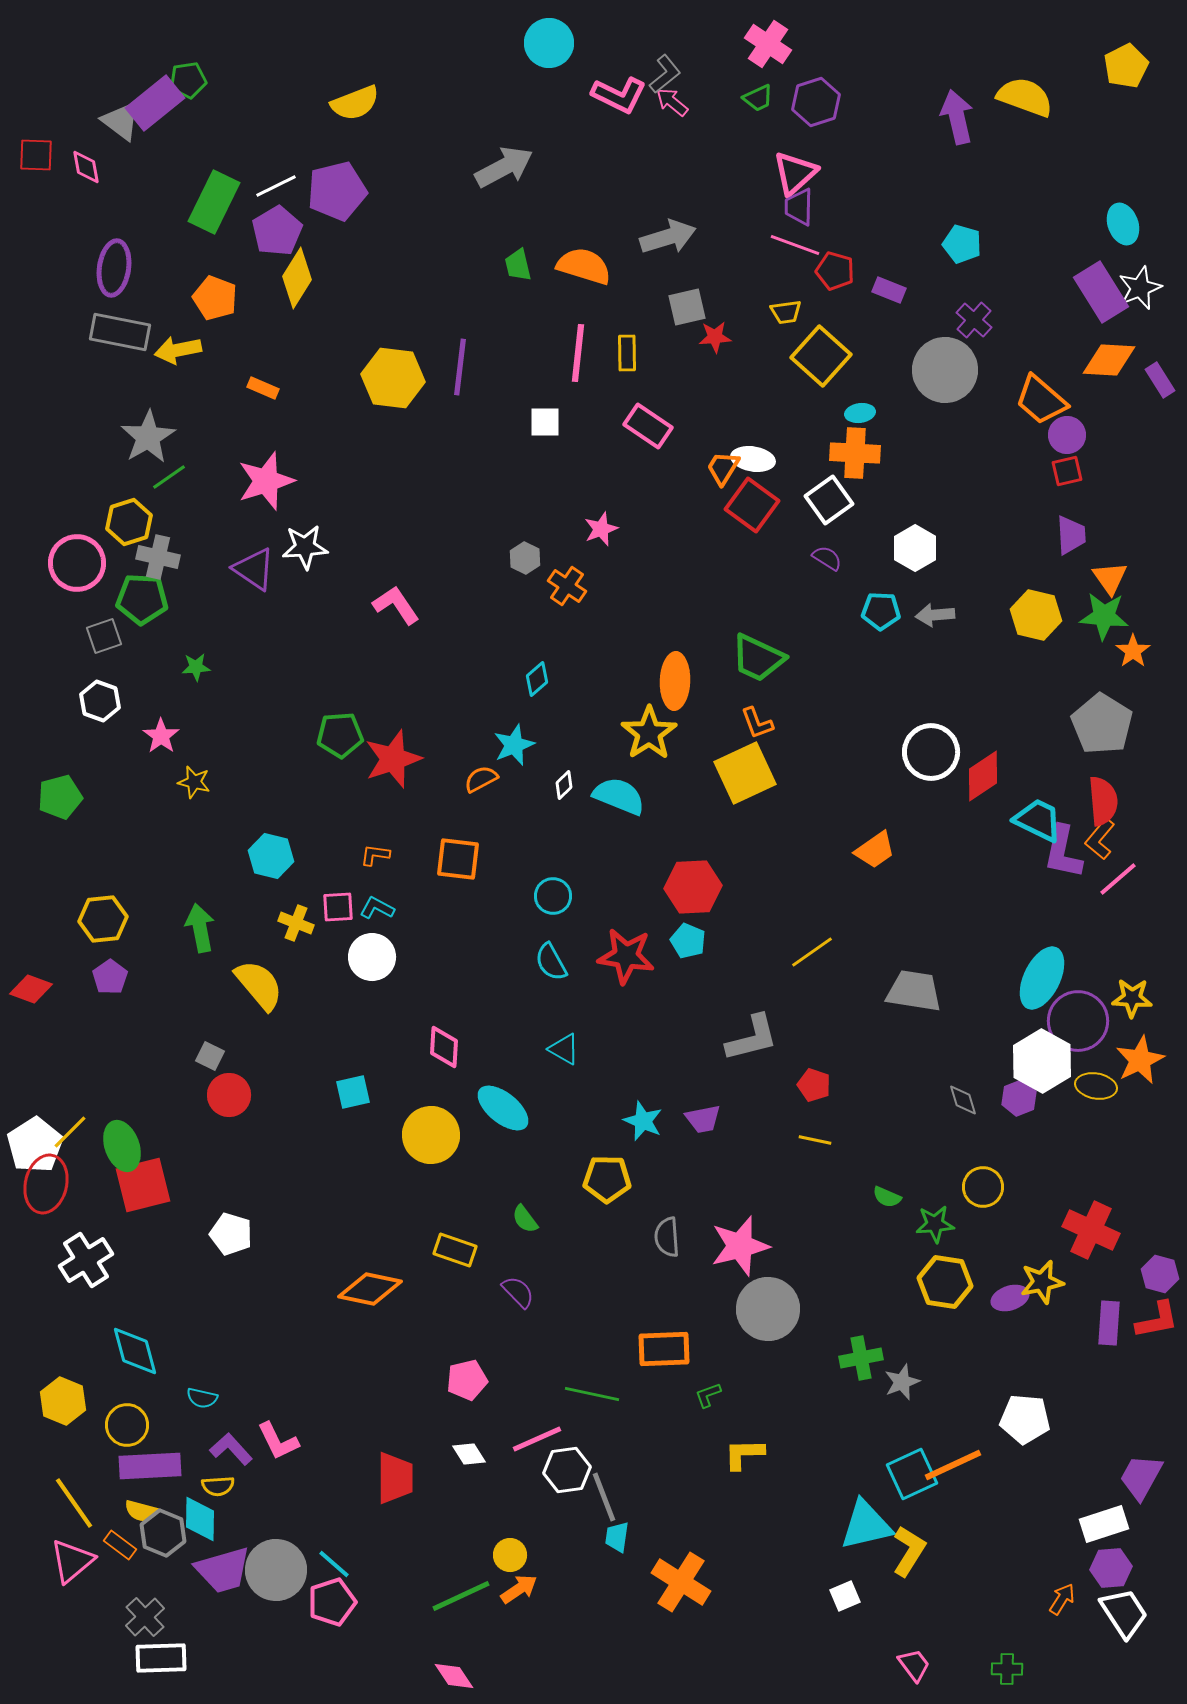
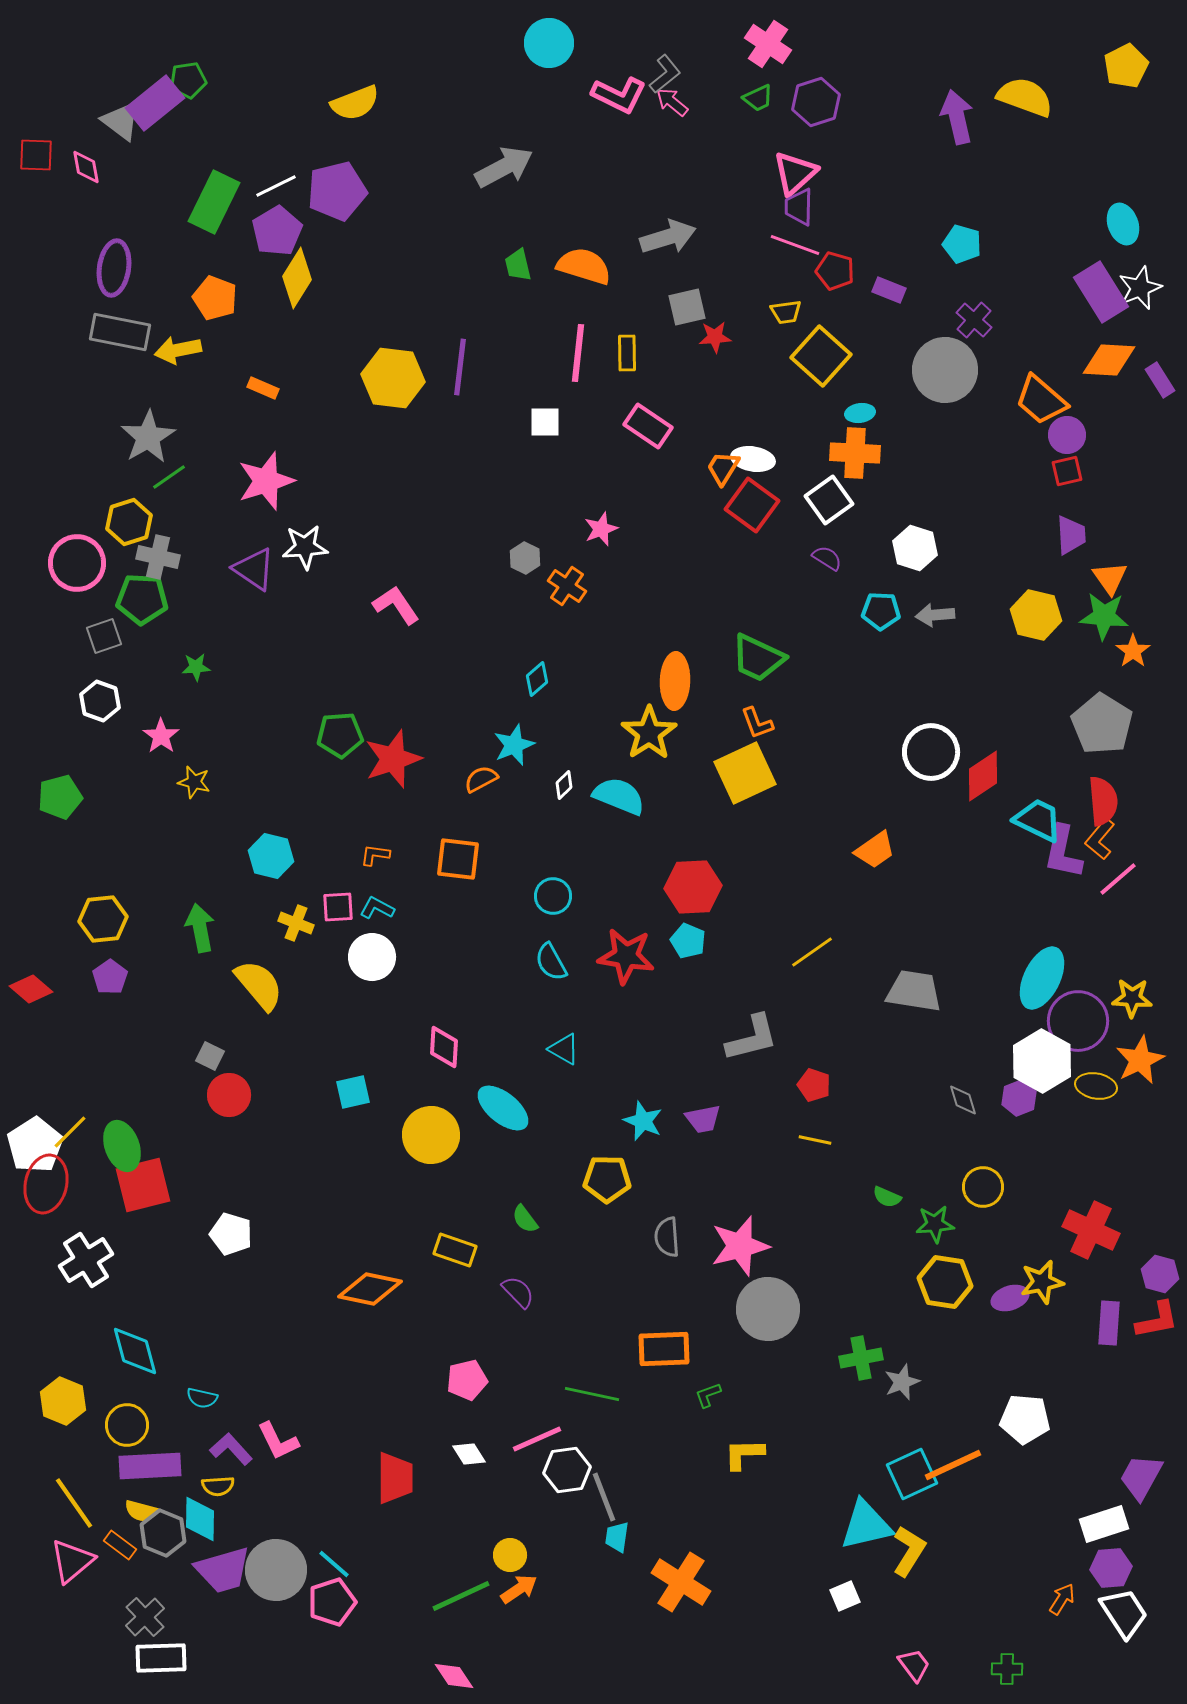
white hexagon at (915, 548): rotated 12 degrees counterclockwise
red diamond at (31, 989): rotated 21 degrees clockwise
